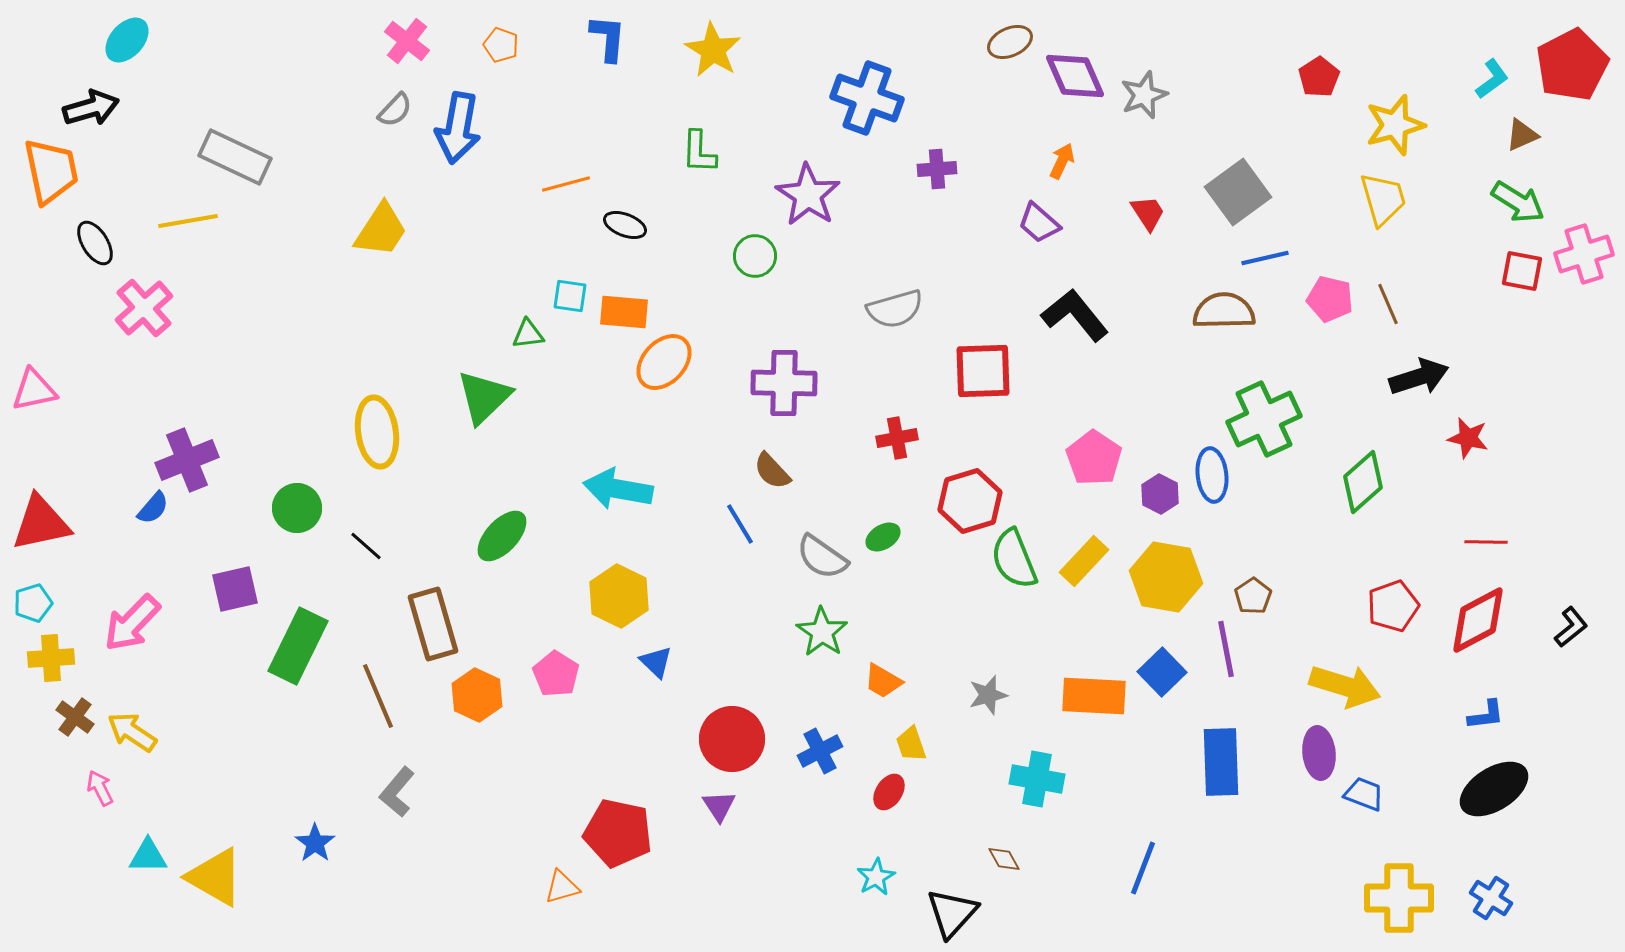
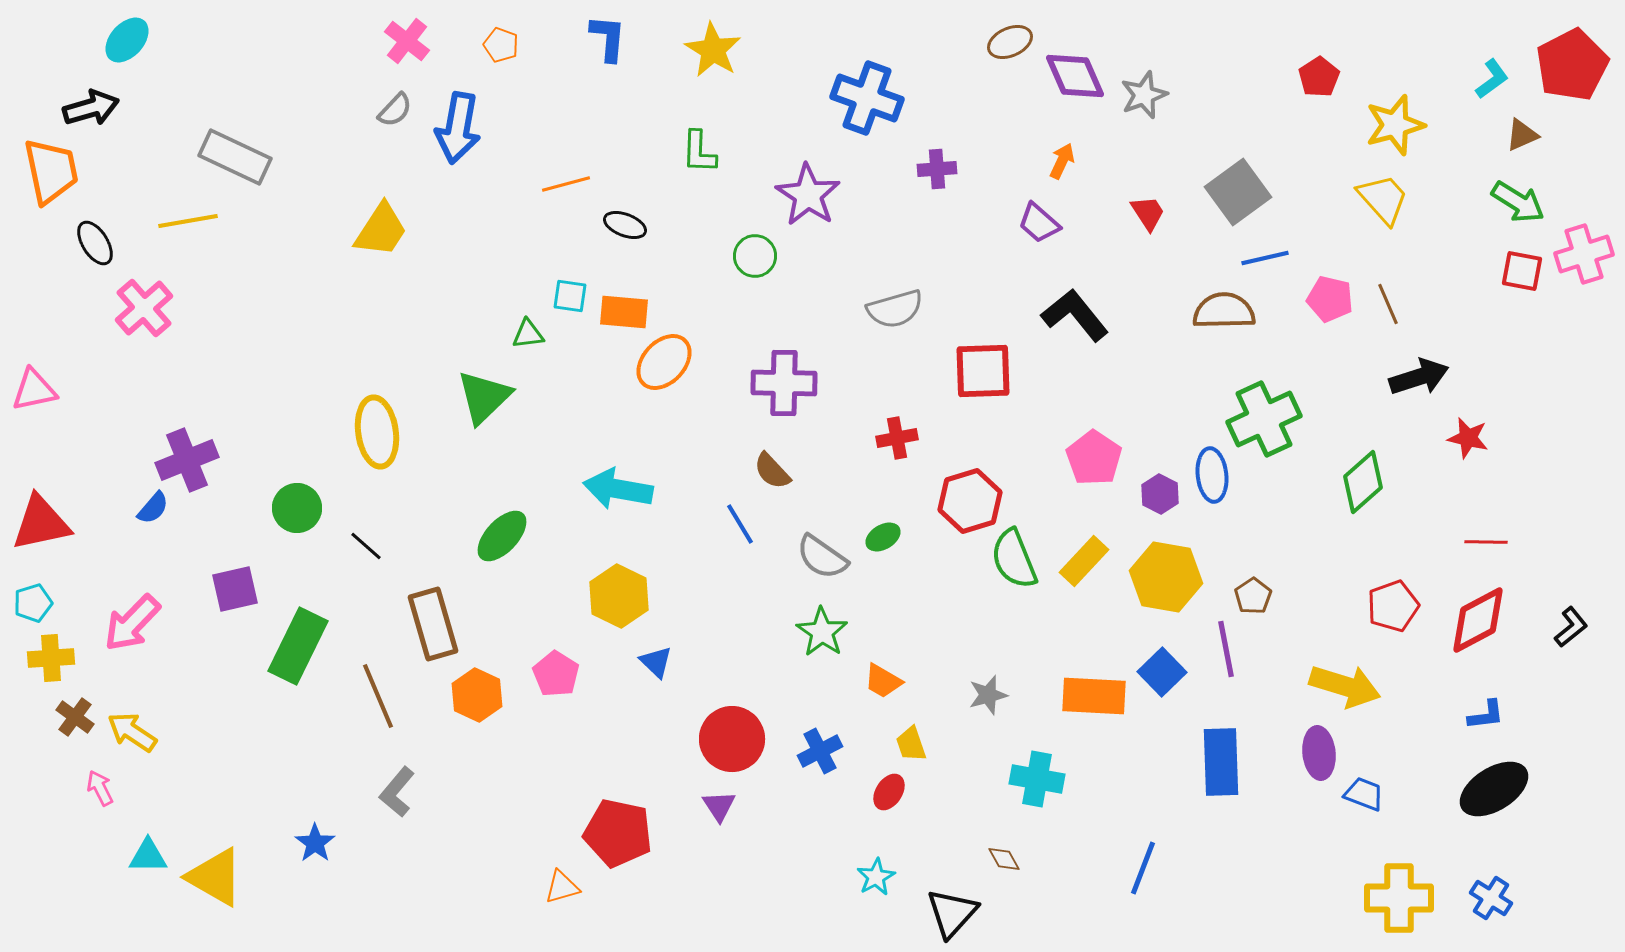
yellow trapezoid at (1383, 199): rotated 26 degrees counterclockwise
